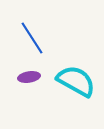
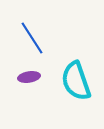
cyan semicircle: rotated 138 degrees counterclockwise
